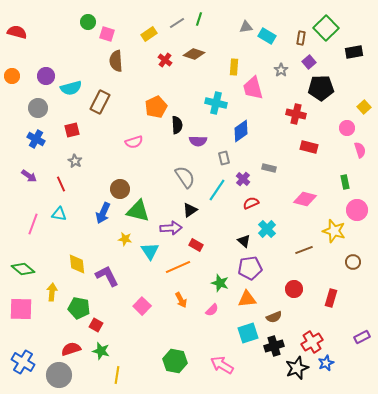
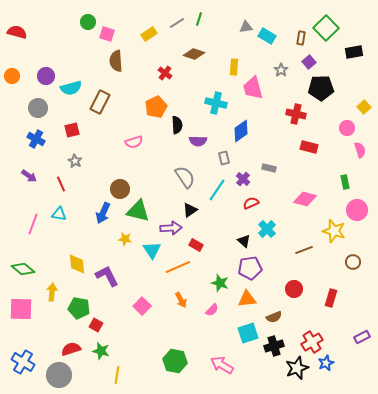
red cross at (165, 60): moved 13 px down
cyan triangle at (150, 251): moved 2 px right, 1 px up
